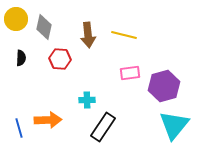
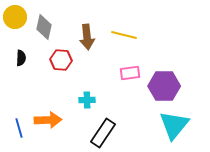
yellow circle: moved 1 px left, 2 px up
brown arrow: moved 1 px left, 2 px down
red hexagon: moved 1 px right, 1 px down
purple hexagon: rotated 16 degrees clockwise
black rectangle: moved 6 px down
